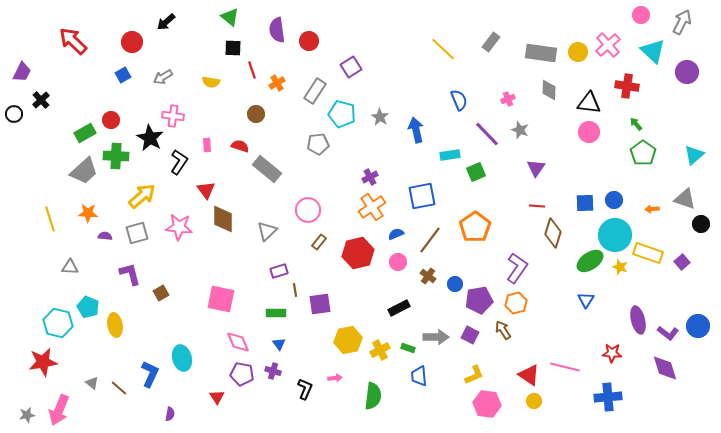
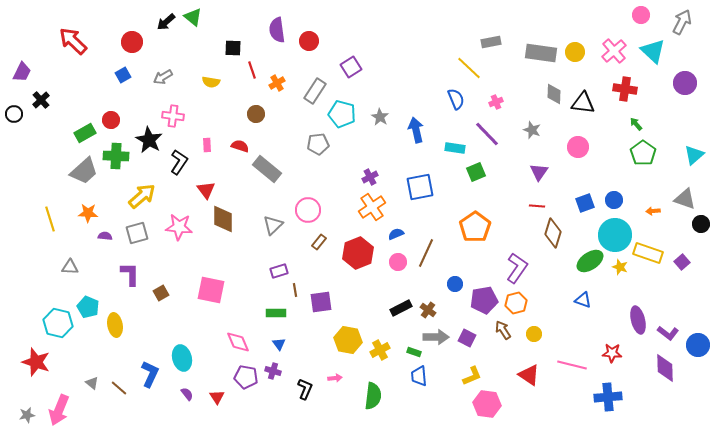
green triangle at (230, 17): moved 37 px left
gray rectangle at (491, 42): rotated 42 degrees clockwise
pink cross at (608, 45): moved 6 px right, 6 px down
yellow line at (443, 49): moved 26 px right, 19 px down
yellow circle at (578, 52): moved 3 px left
purple circle at (687, 72): moved 2 px left, 11 px down
red cross at (627, 86): moved 2 px left, 3 px down
gray diamond at (549, 90): moved 5 px right, 4 px down
pink cross at (508, 99): moved 12 px left, 3 px down
blue semicircle at (459, 100): moved 3 px left, 1 px up
black triangle at (589, 103): moved 6 px left
gray star at (520, 130): moved 12 px right
pink circle at (589, 132): moved 11 px left, 15 px down
black star at (150, 138): moved 1 px left, 2 px down
cyan rectangle at (450, 155): moved 5 px right, 7 px up; rotated 18 degrees clockwise
purple triangle at (536, 168): moved 3 px right, 4 px down
blue square at (422, 196): moved 2 px left, 9 px up
blue square at (585, 203): rotated 18 degrees counterclockwise
orange arrow at (652, 209): moved 1 px right, 2 px down
gray triangle at (267, 231): moved 6 px right, 6 px up
brown line at (430, 240): moved 4 px left, 13 px down; rotated 12 degrees counterclockwise
red hexagon at (358, 253): rotated 8 degrees counterclockwise
purple L-shape at (130, 274): rotated 15 degrees clockwise
brown cross at (428, 276): moved 34 px down
pink square at (221, 299): moved 10 px left, 9 px up
purple pentagon at (479, 300): moved 5 px right
blue triangle at (586, 300): moved 3 px left; rotated 42 degrees counterclockwise
purple square at (320, 304): moved 1 px right, 2 px up
black rectangle at (399, 308): moved 2 px right
blue circle at (698, 326): moved 19 px down
purple square at (470, 335): moved 3 px left, 3 px down
yellow hexagon at (348, 340): rotated 20 degrees clockwise
green rectangle at (408, 348): moved 6 px right, 4 px down
red star at (43, 362): moved 7 px left; rotated 28 degrees clockwise
pink line at (565, 367): moved 7 px right, 2 px up
purple diamond at (665, 368): rotated 16 degrees clockwise
purple pentagon at (242, 374): moved 4 px right, 3 px down
yellow L-shape at (474, 375): moved 2 px left, 1 px down
yellow circle at (534, 401): moved 67 px up
purple semicircle at (170, 414): moved 17 px right, 20 px up; rotated 48 degrees counterclockwise
